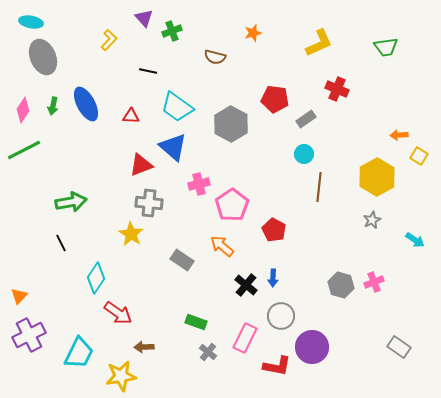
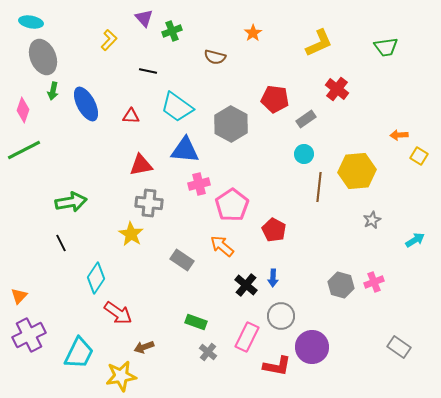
orange star at (253, 33): rotated 18 degrees counterclockwise
red cross at (337, 89): rotated 15 degrees clockwise
green arrow at (53, 106): moved 15 px up
pink diamond at (23, 110): rotated 15 degrees counterclockwise
blue triangle at (173, 147): moved 12 px right, 3 px down; rotated 36 degrees counterclockwise
red triangle at (141, 165): rotated 10 degrees clockwise
yellow hexagon at (377, 177): moved 20 px left, 6 px up; rotated 24 degrees clockwise
cyan arrow at (415, 240): rotated 66 degrees counterclockwise
pink rectangle at (245, 338): moved 2 px right, 1 px up
brown arrow at (144, 347): rotated 18 degrees counterclockwise
